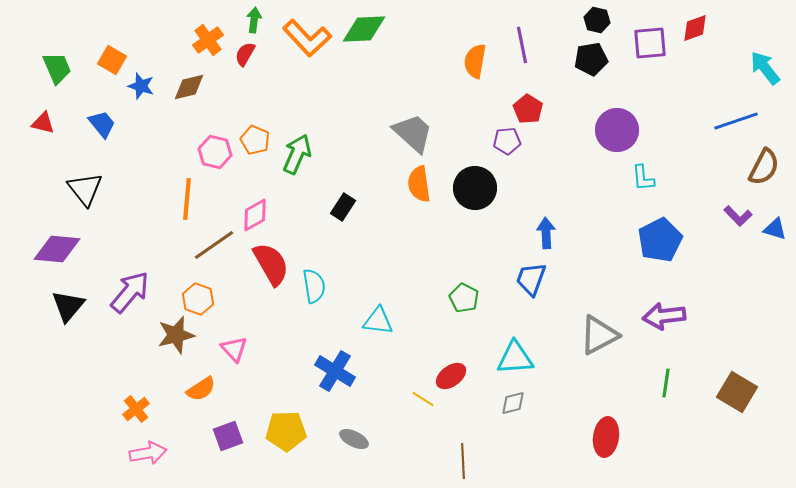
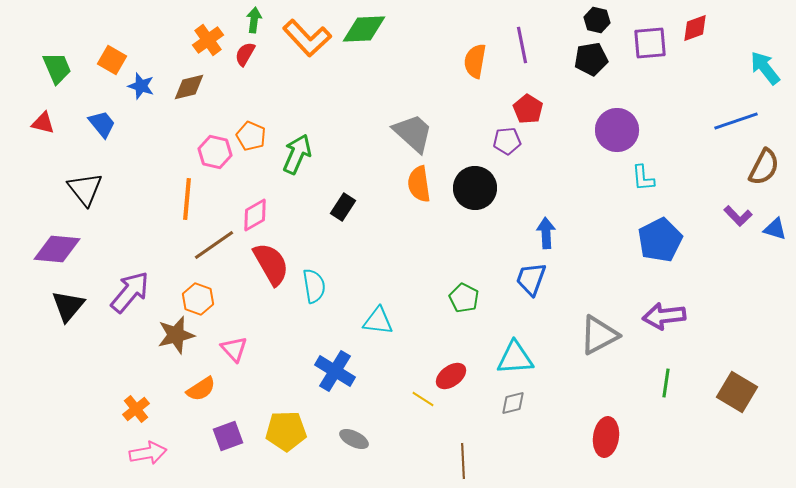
orange pentagon at (255, 140): moved 4 px left, 4 px up
